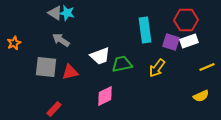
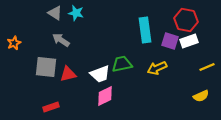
cyan star: moved 9 px right
red hexagon: rotated 10 degrees clockwise
purple square: moved 1 px left, 1 px up
white trapezoid: moved 18 px down
yellow arrow: rotated 30 degrees clockwise
red triangle: moved 2 px left, 2 px down
red rectangle: moved 3 px left, 2 px up; rotated 28 degrees clockwise
